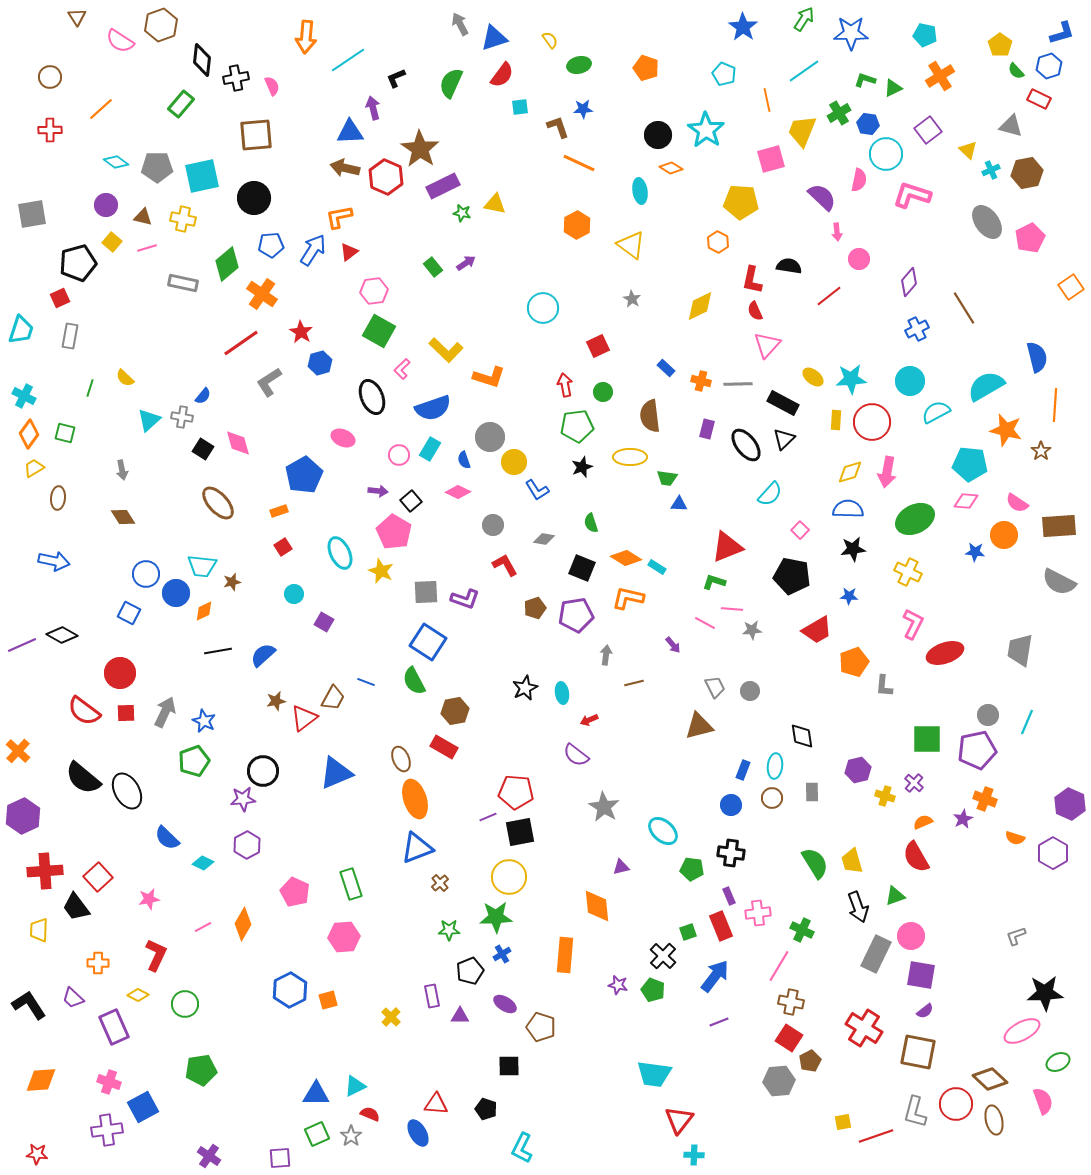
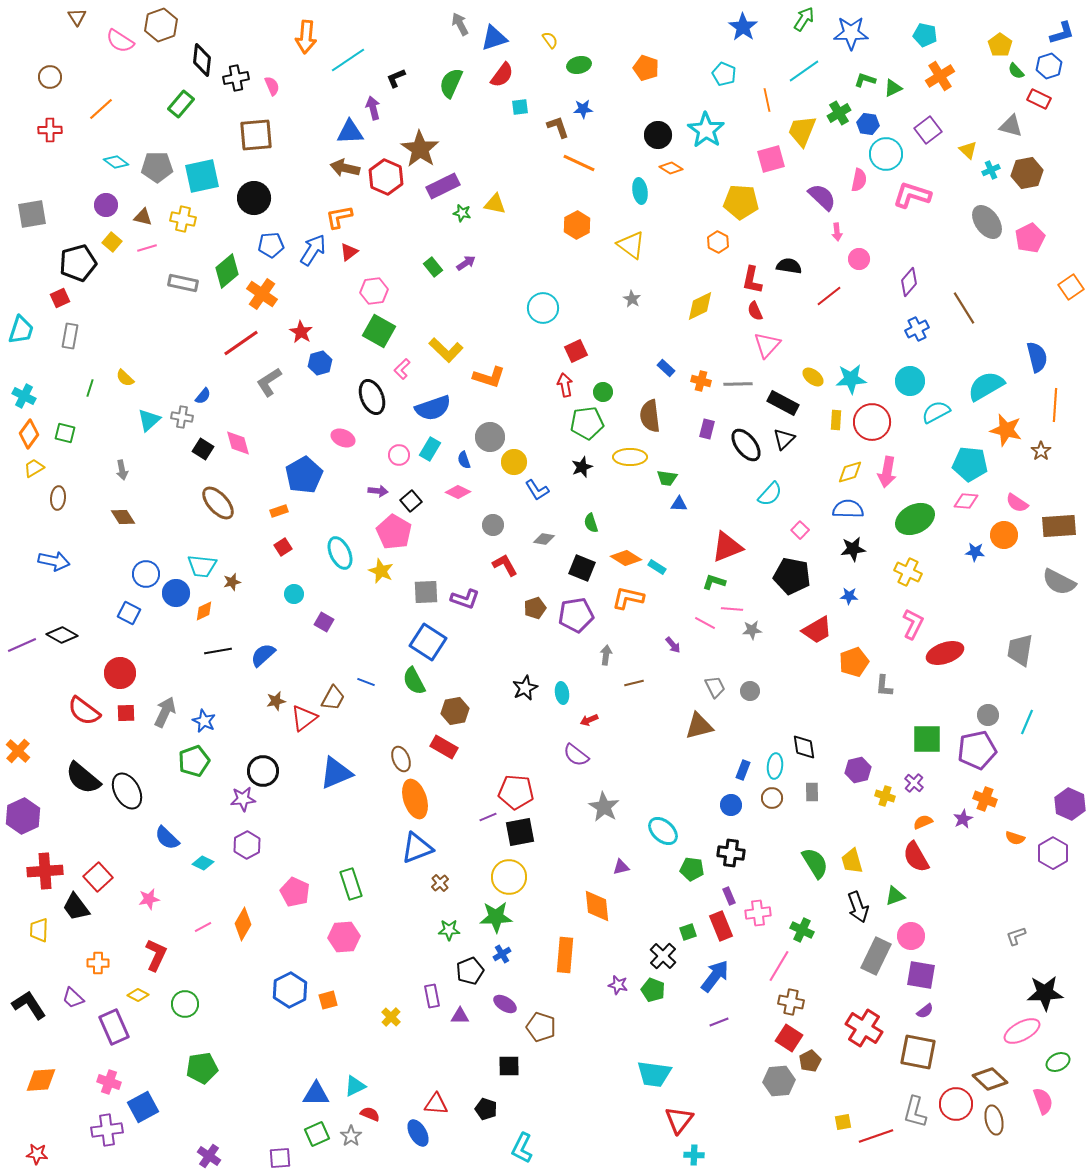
green diamond at (227, 264): moved 7 px down
red square at (598, 346): moved 22 px left, 5 px down
green pentagon at (577, 426): moved 10 px right, 3 px up
black diamond at (802, 736): moved 2 px right, 11 px down
gray rectangle at (876, 954): moved 2 px down
green pentagon at (201, 1070): moved 1 px right, 2 px up
